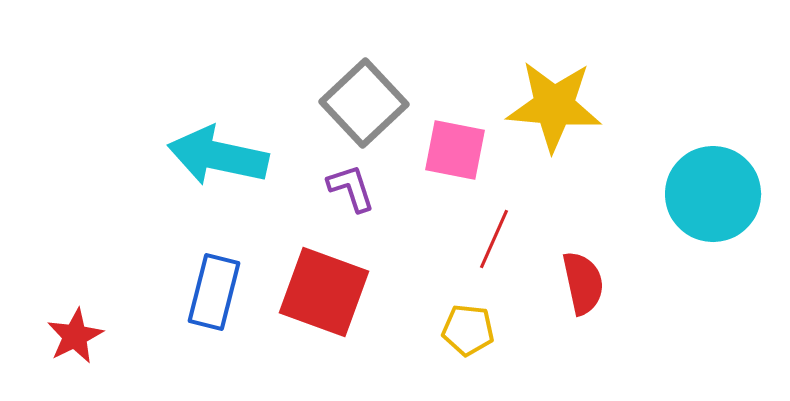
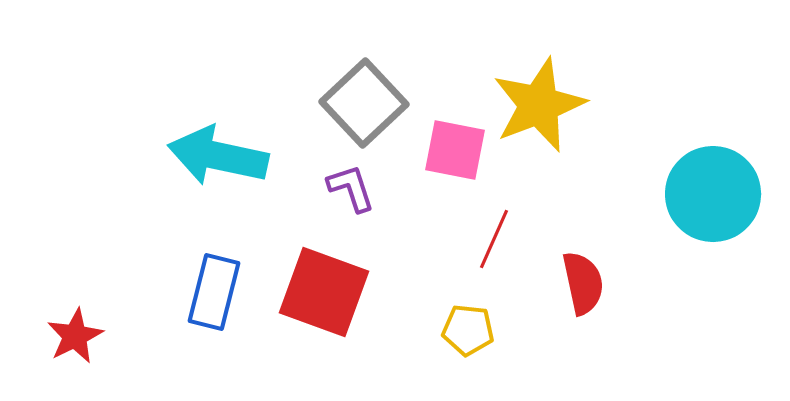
yellow star: moved 15 px left, 1 px up; rotated 26 degrees counterclockwise
